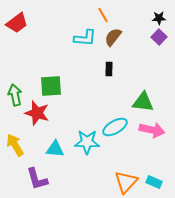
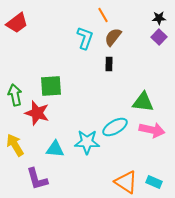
cyan L-shape: rotated 75 degrees counterclockwise
black rectangle: moved 5 px up
orange triangle: rotated 40 degrees counterclockwise
